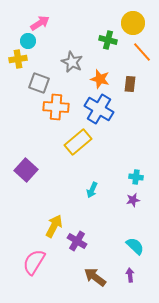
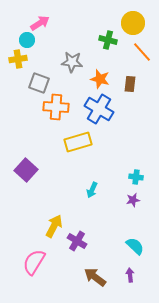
cyan circle: moved 1 px left, 1 px up
gray star: rotated 20 degrees counterclockwise
yellow rectangle: rotated 24 degrees clockwise
